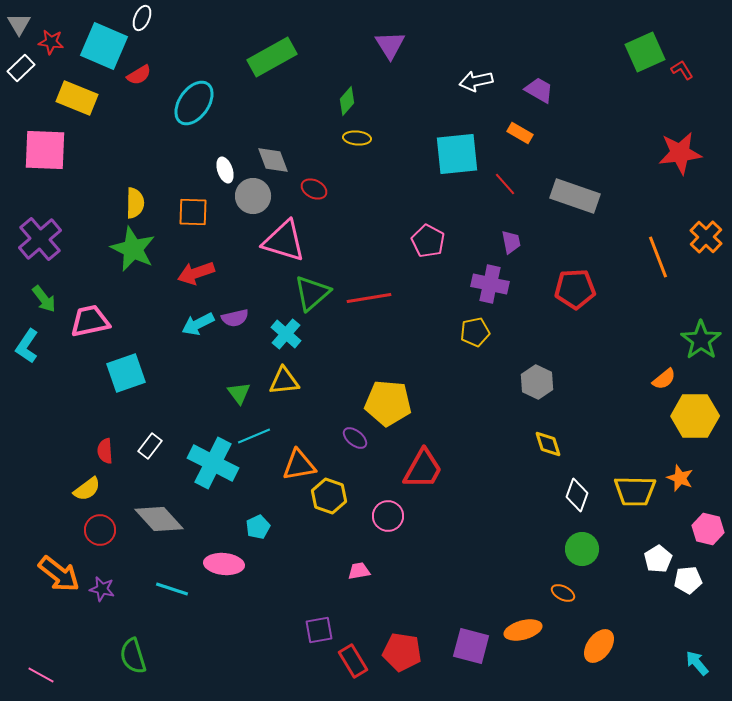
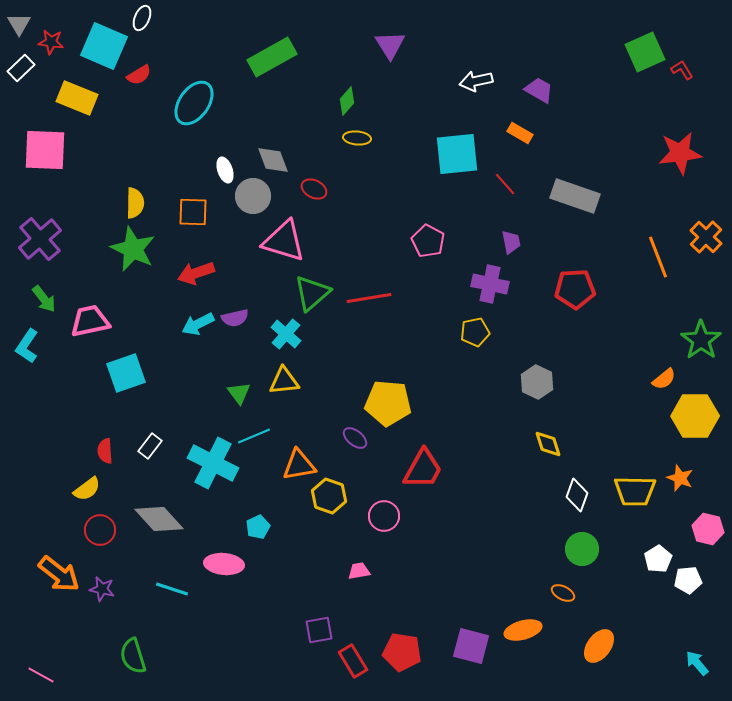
pink circle at (388, 516): moved 4 px left
